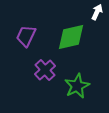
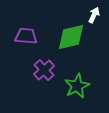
white arrow: moved 3 px left, 3 px down
purple trapezoid: rotated 70 degrees clockwise
purple cross: moved 1 px left
